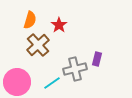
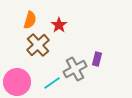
gray cross: rotated 15 degrees counterclockwise
